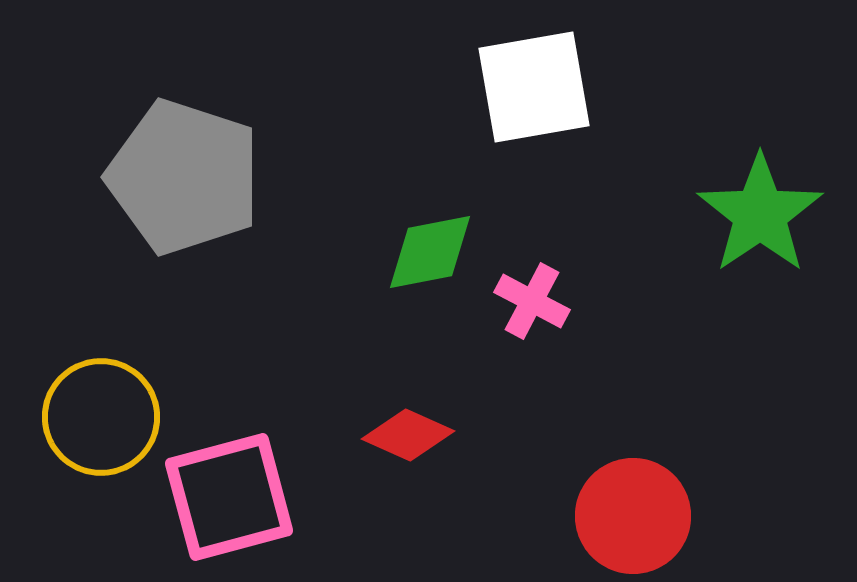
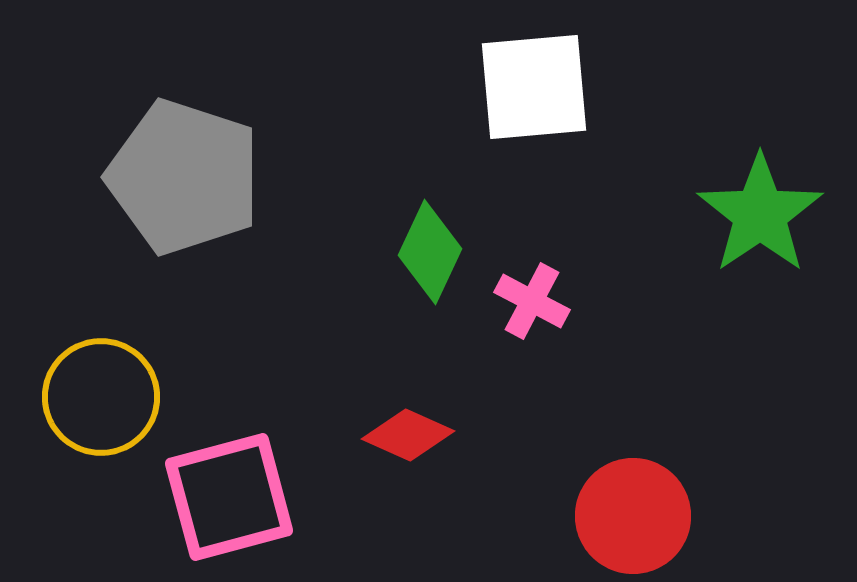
white square: rotated 5 degrees clockwise
green diamond: rotated 54 degrees counterclockwise
yellow circle: moved 20 px up
